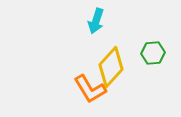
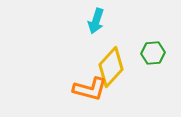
orange L-shape: rotated 44 degrees counterclockwise
